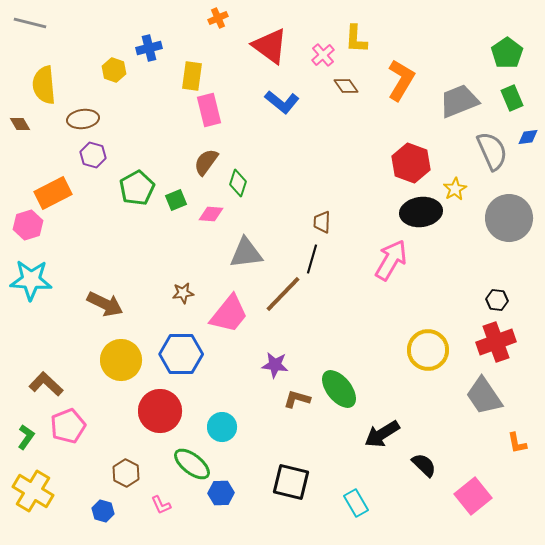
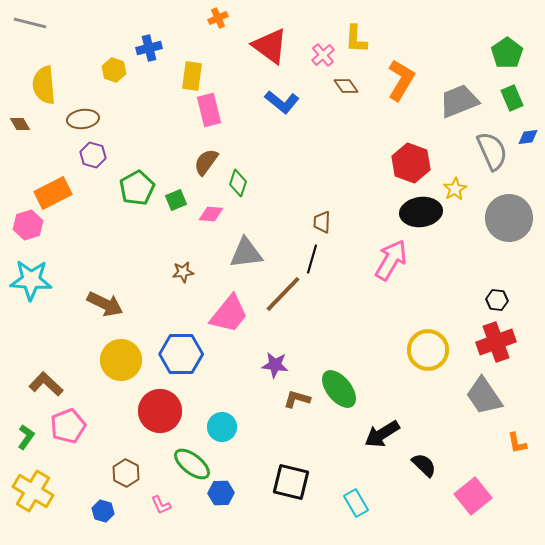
brown star at (183, 293): moved 21 px up
